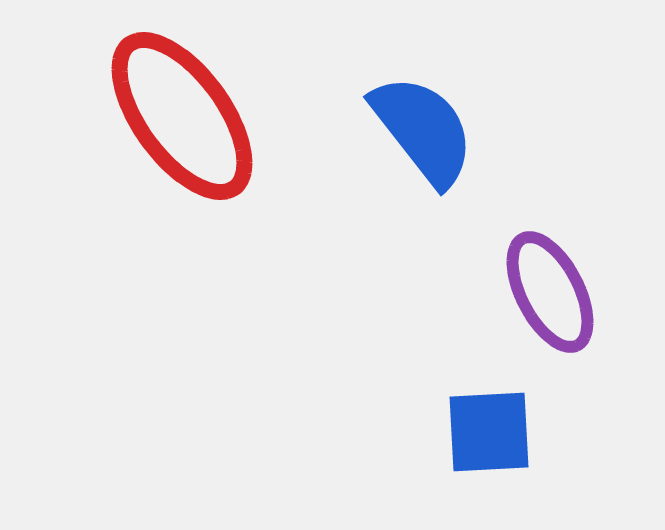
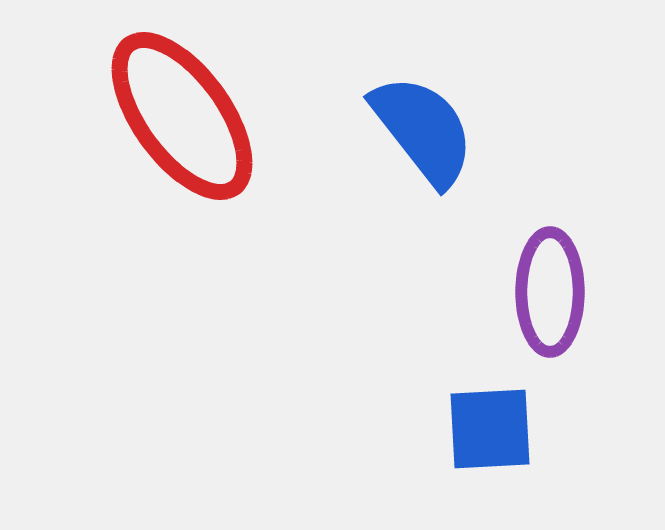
purple ellipse: rotated 27 degrees clockwise
blue square: moved 1 px right, 3 px up
